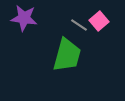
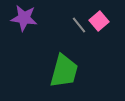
gray line: rotated 18 degrees clockwise
green trapezoid: moved 3 px left, 16 px down
